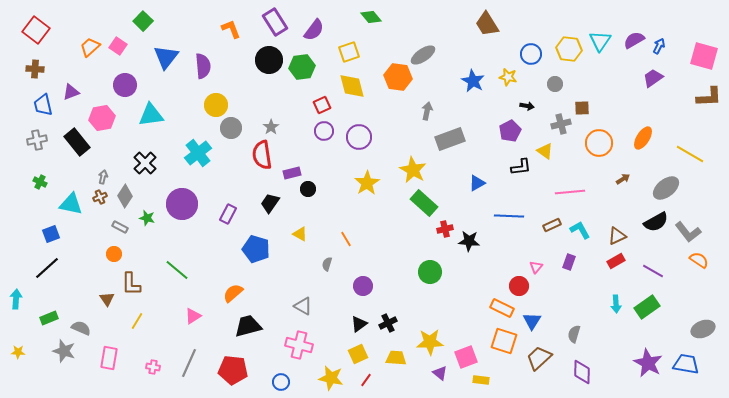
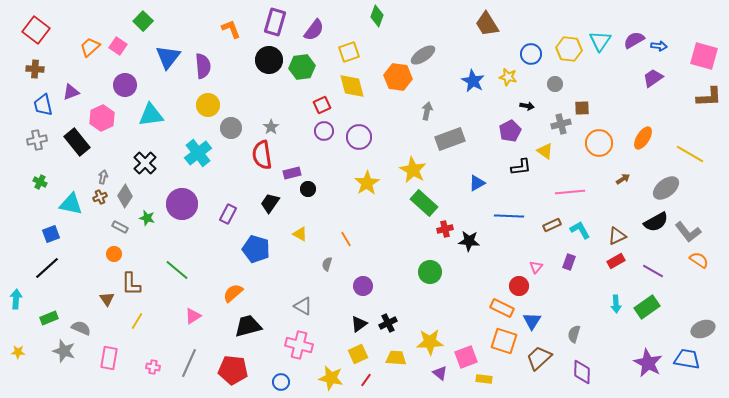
green diamond at (371, 17): moved 6 px right, 1 px up; rotated 60 degrees clockwise
purple rectangle at (275, 22): rotated 48 degrees clockwise
blue arrow at (659, 46): rotated 70 degrees clockwise
blue triangle at (166, 57): moved 2 px right
yellow circle at (216, 105): moved 8 px left
pink hexagon at (102, 118): rotated 15 degrees counterclockwise
blue trapezoid at (686, 364): moved 1 px right, 5 px up
yellow rectangle at (481, 380): moved 3 px right, 1 px up
